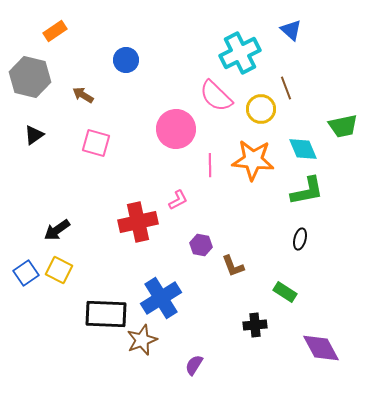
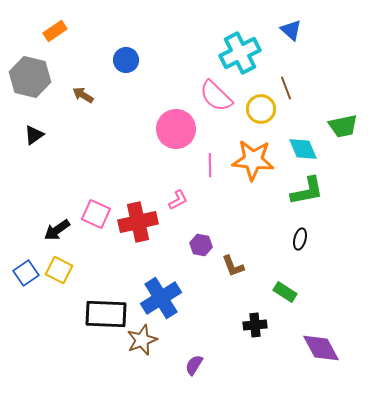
pink square: moved 71 px down; rotated 8 degrees clockwise
